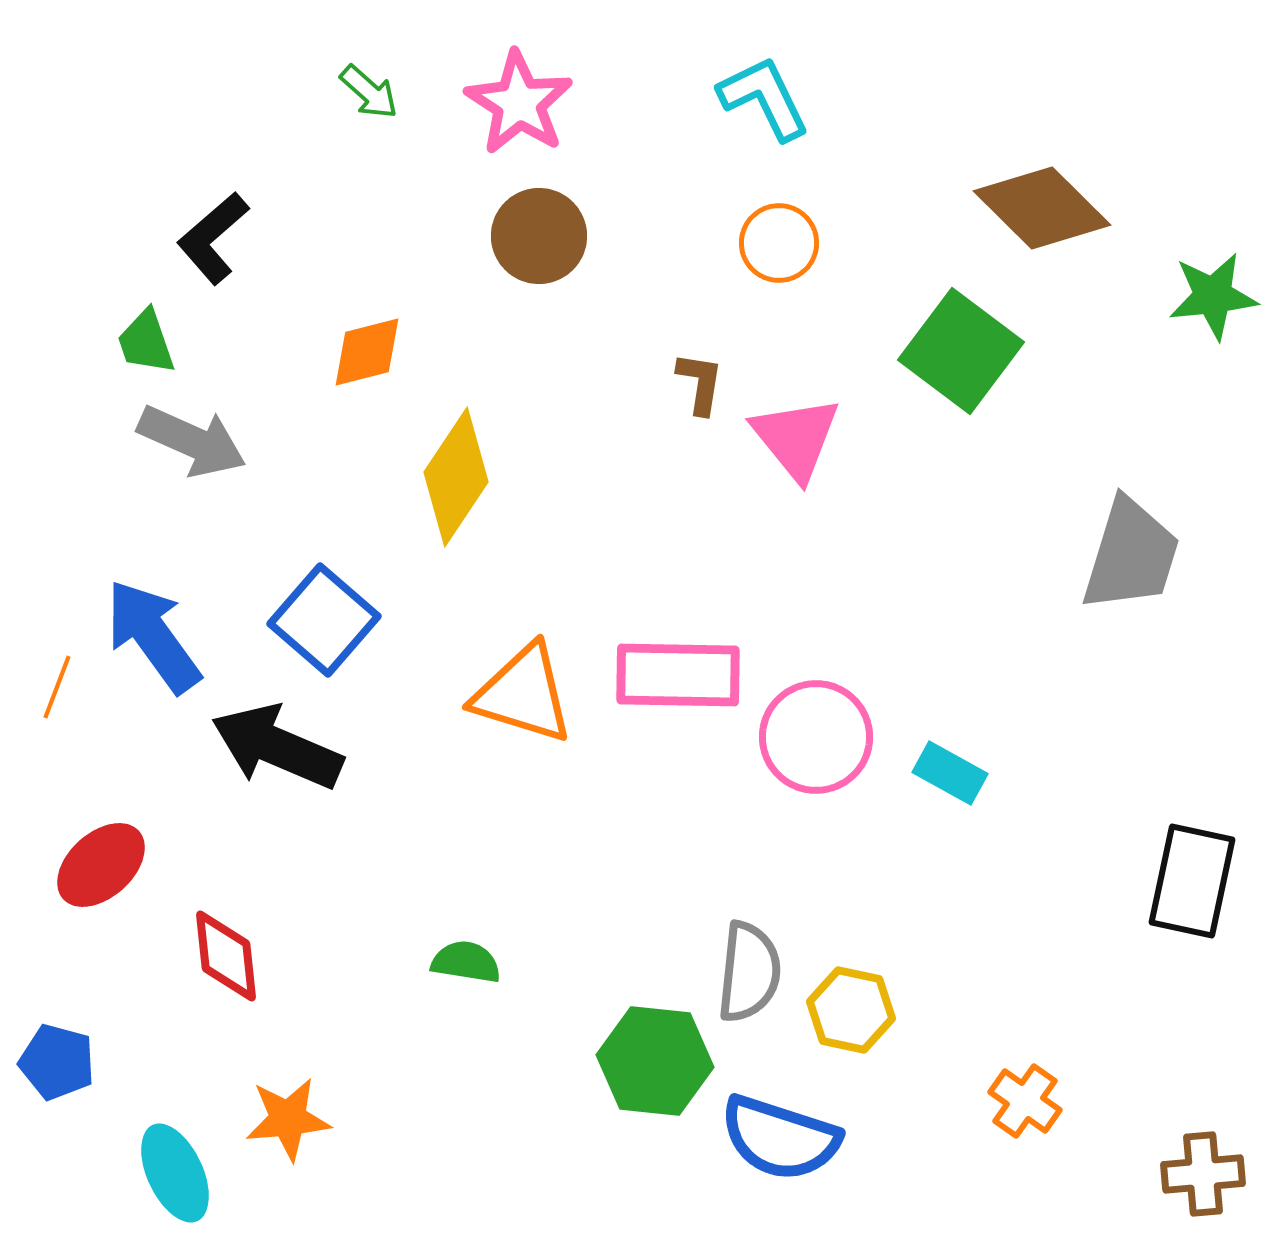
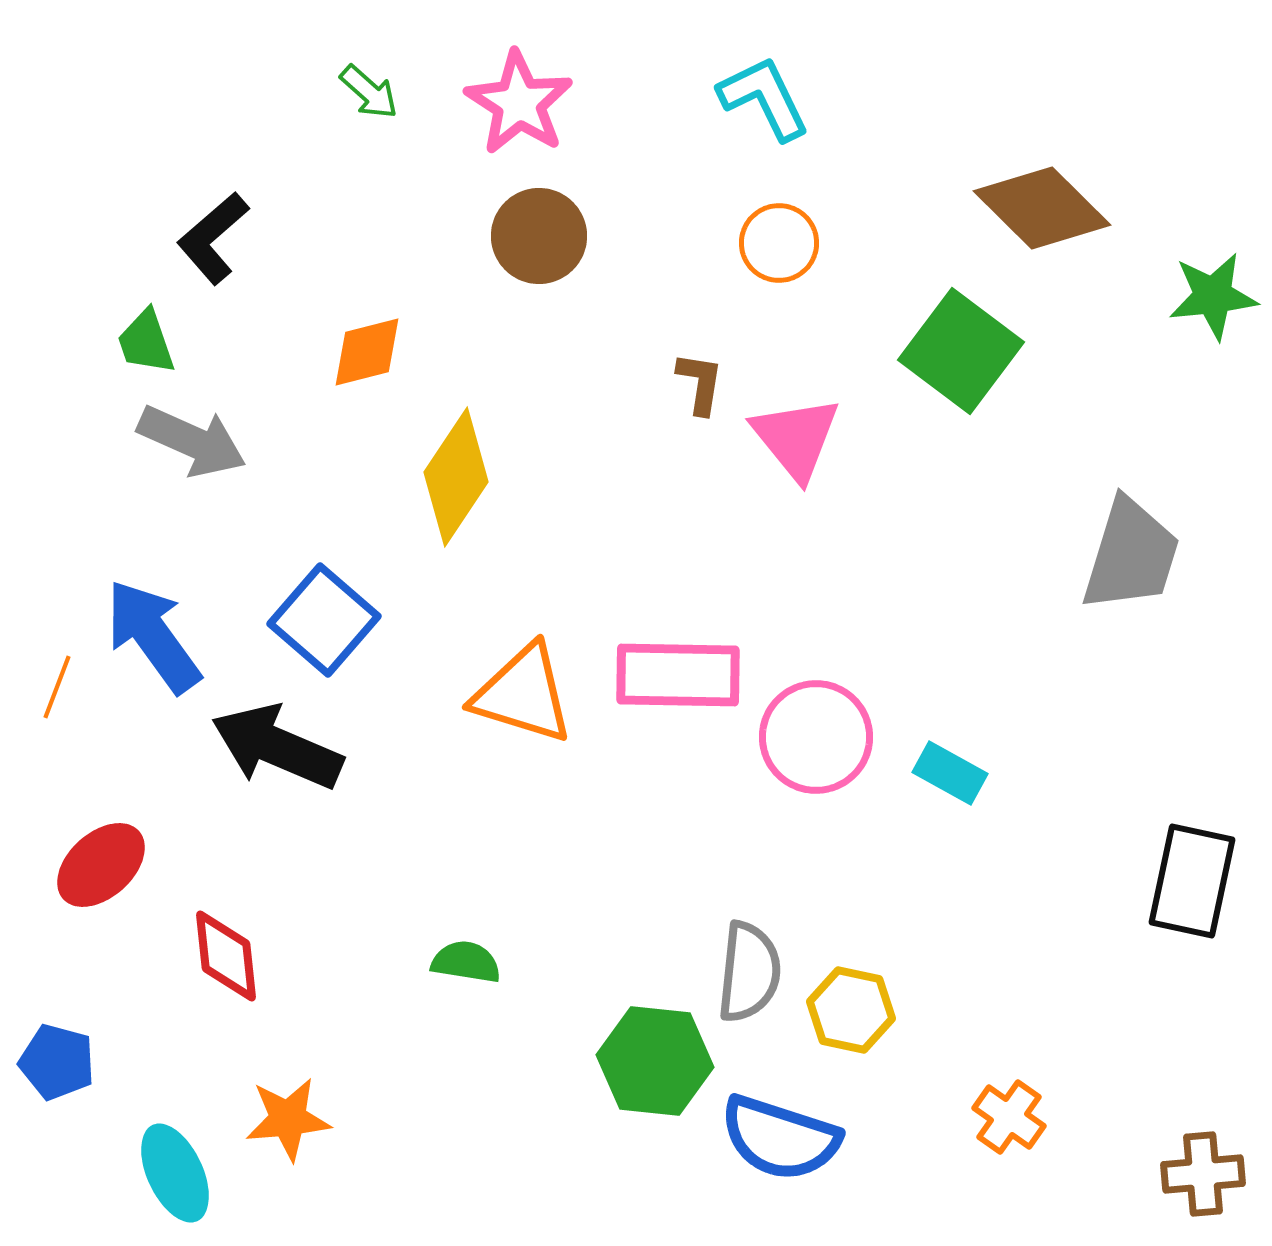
orange cross: moved 16 px left, 16 px down
